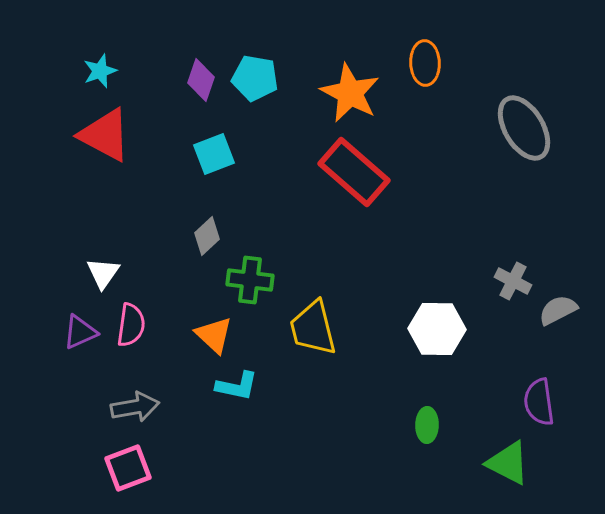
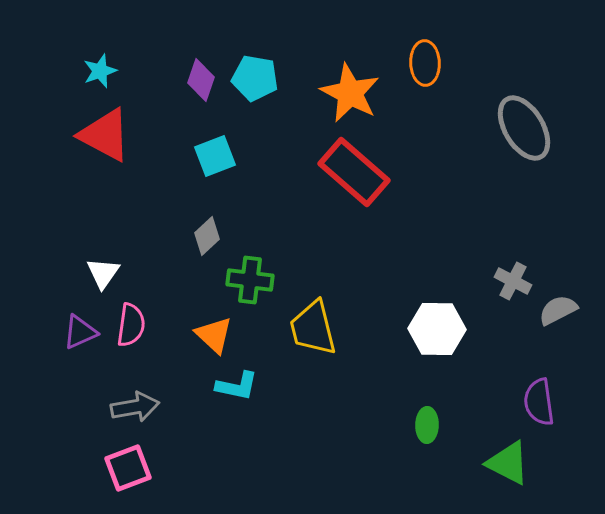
cyan square: moved 1 px right, 2 px down
